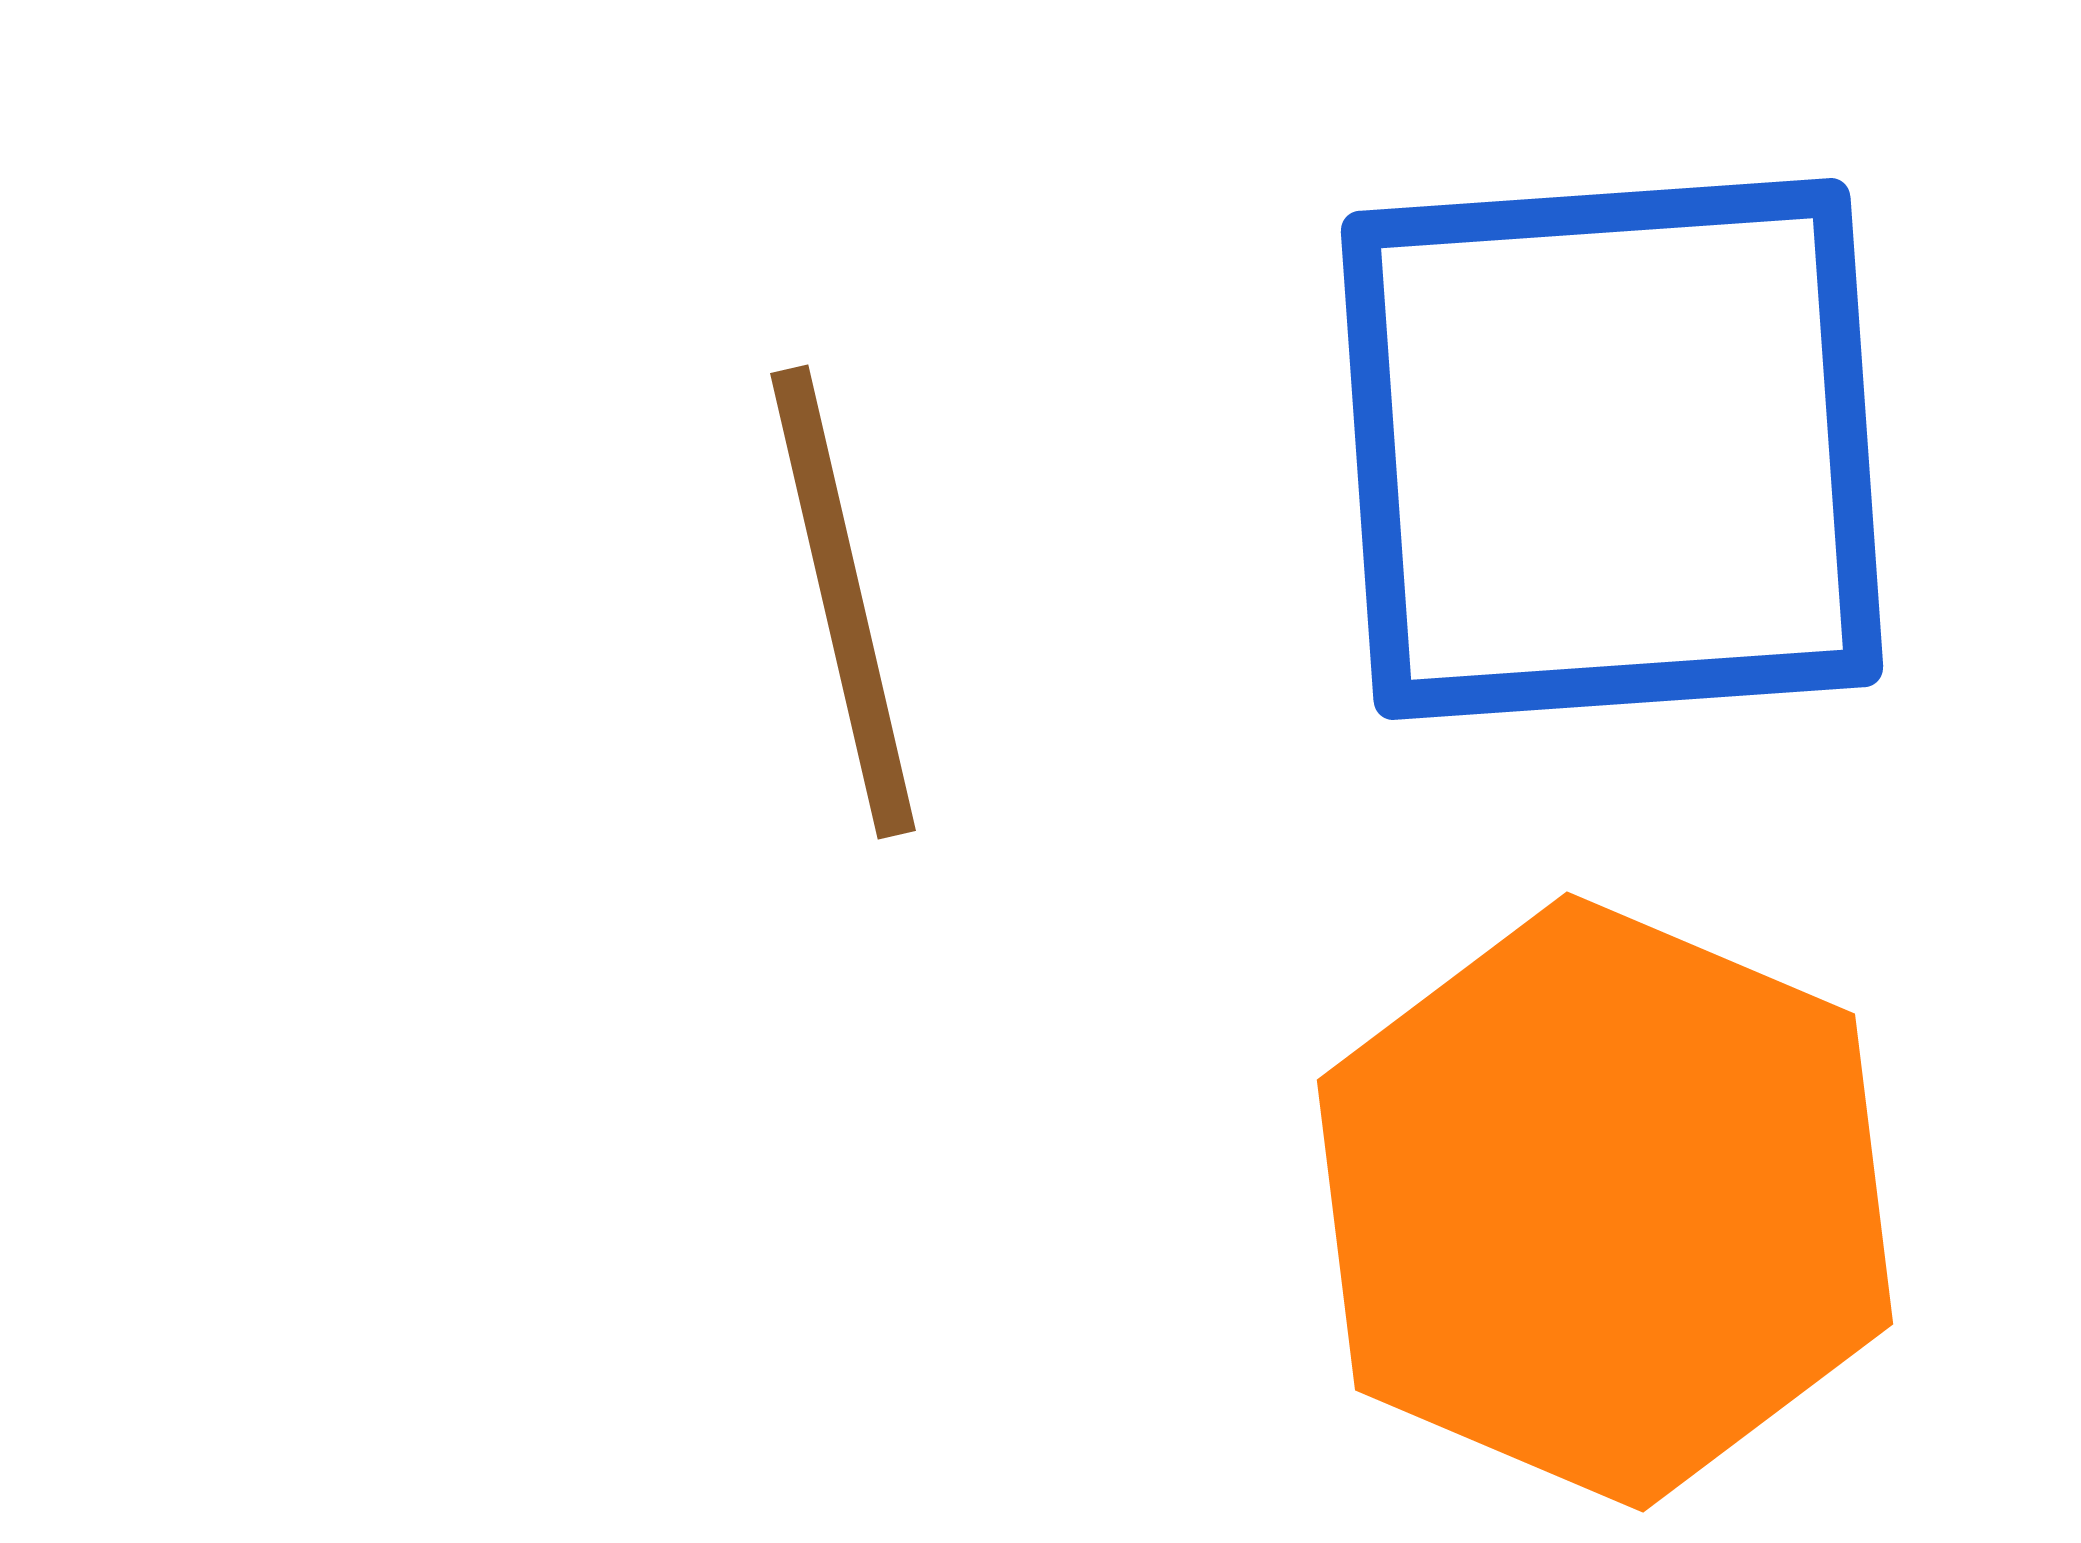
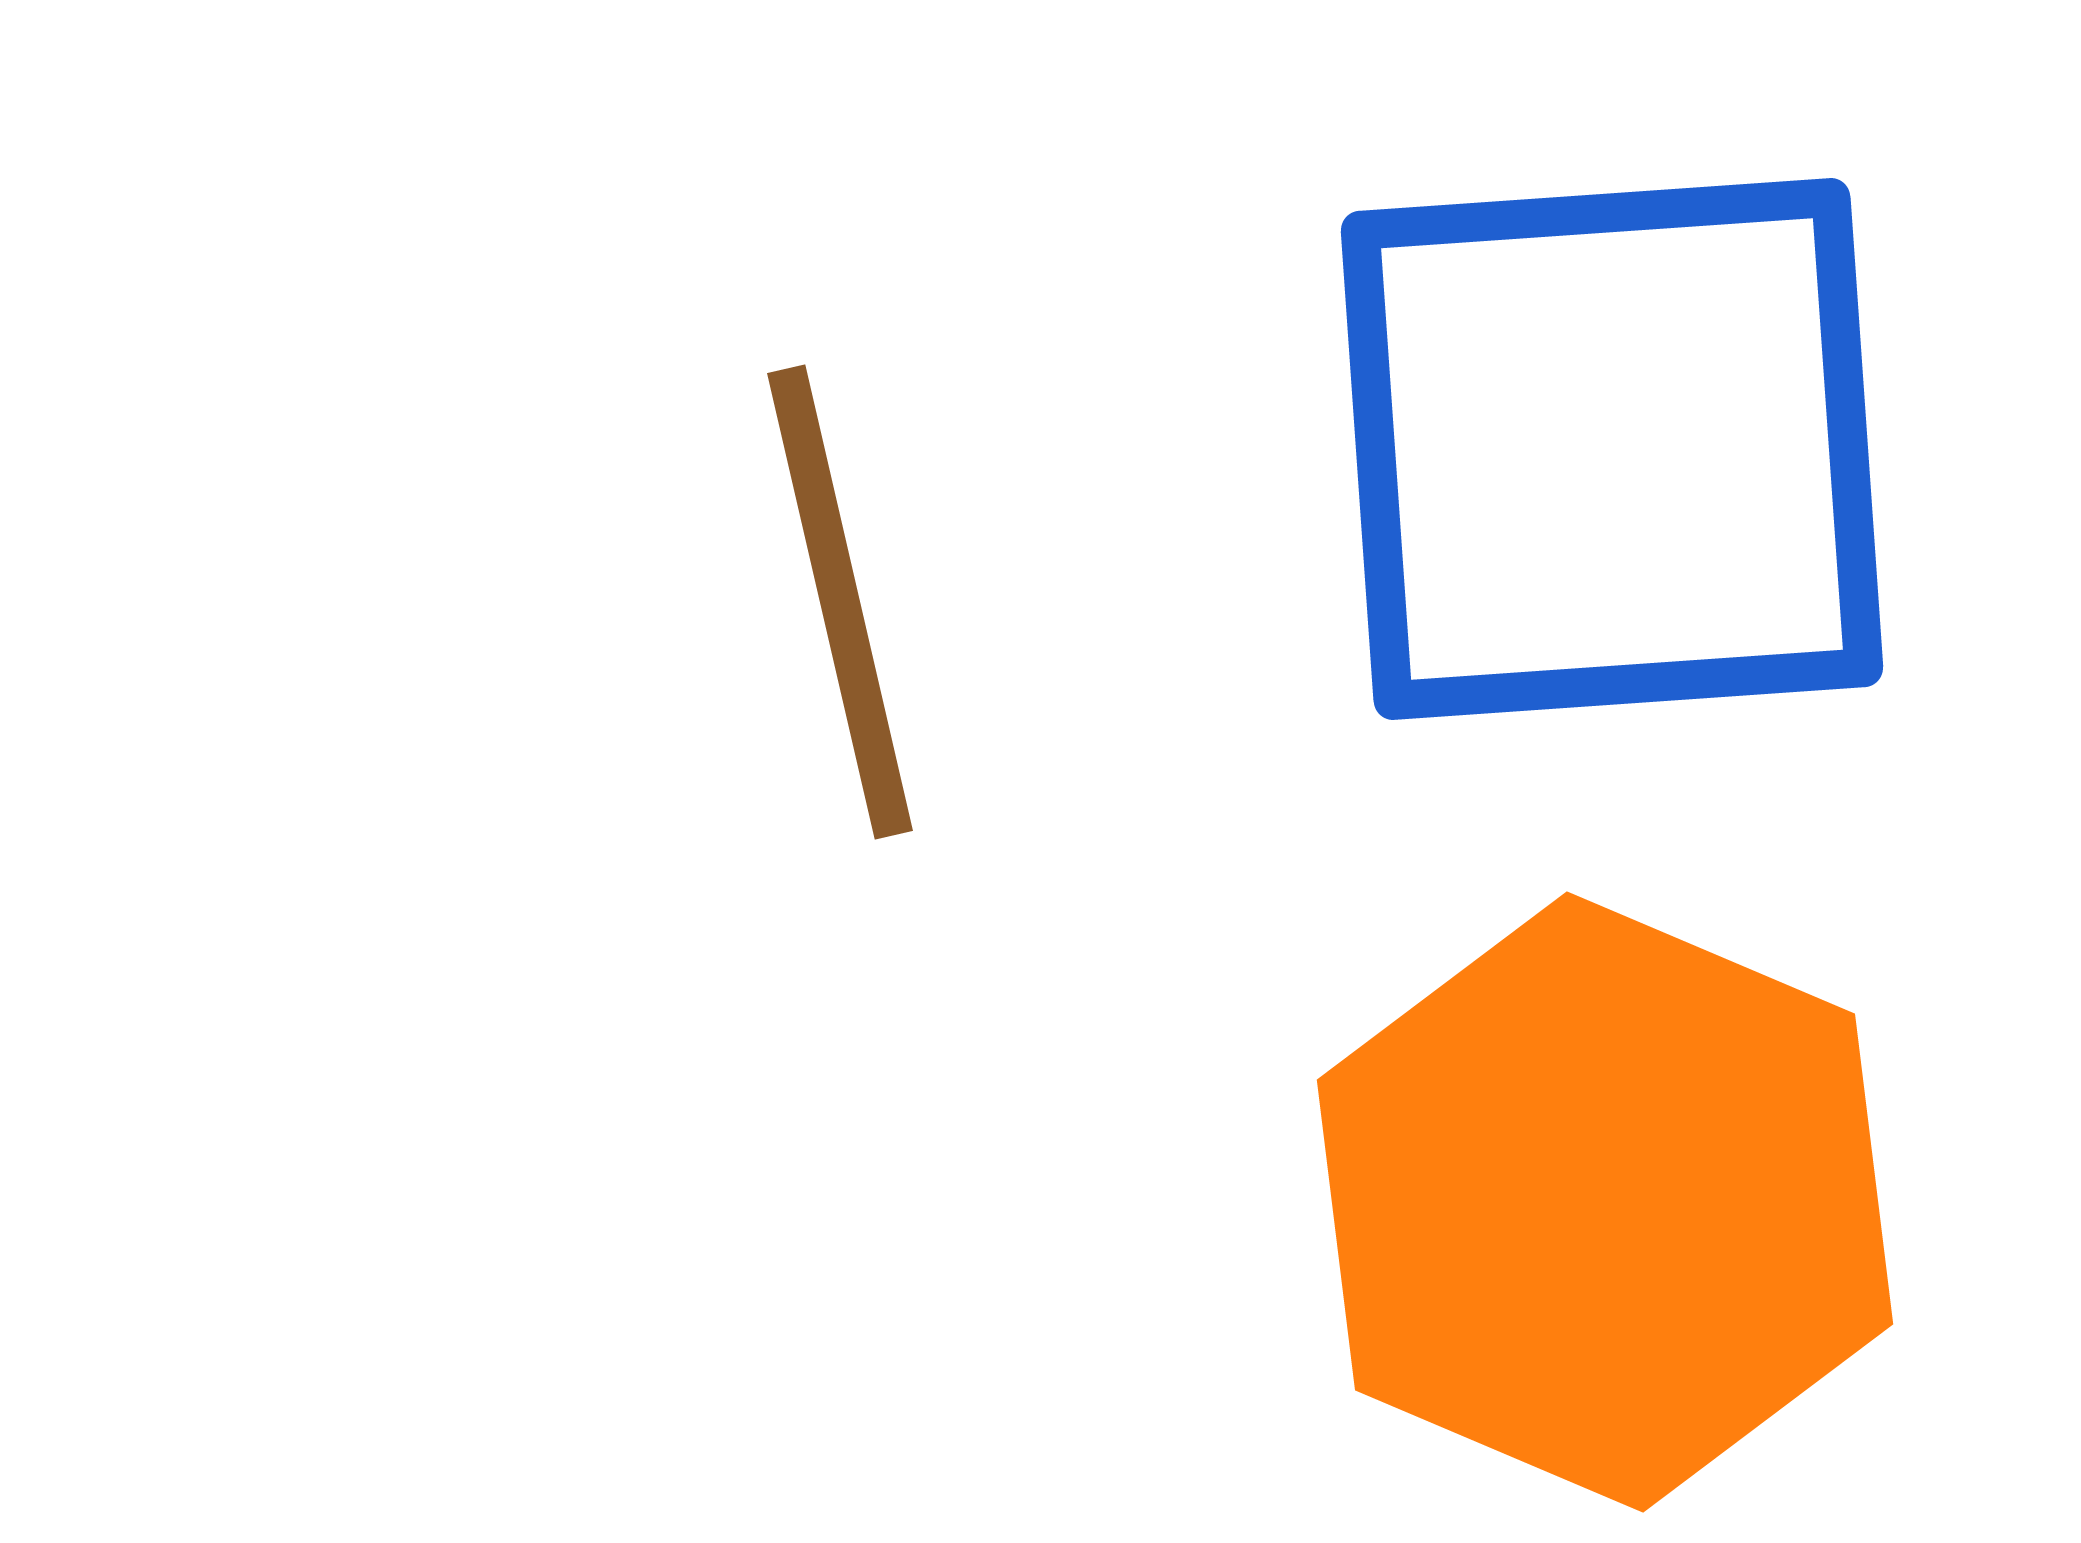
brown line: moved 3 px left
